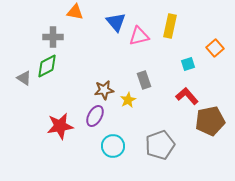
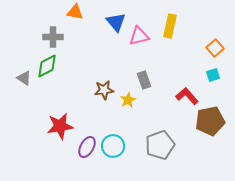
cyan square: moved 25 px right, 11 px down
purple ellipse: moved 8 px left, 31 px down
